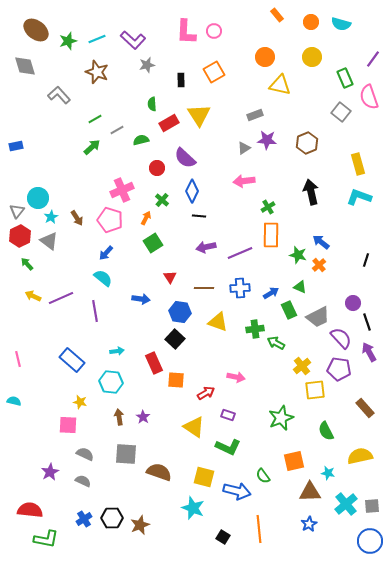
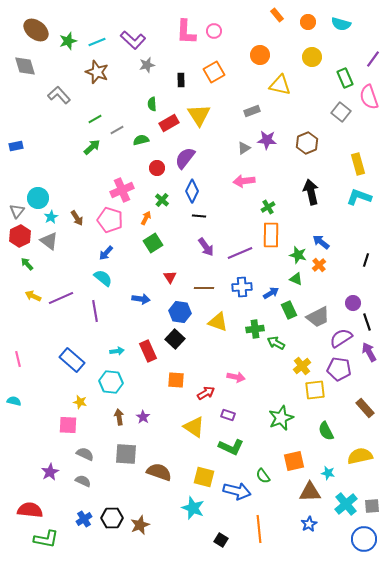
orange circle at (311, 22): moved 3 px left
cyan line at (97, 39): moved 3 px down
orange circle at (265, 57): moved 5 px left, 2 px up
gray rectangle at (255, 115): moved 3 px left, 4 px up
purple semicircle at (185, 158): rotated 85 degrees clockwise
purple arrow at (206, 247): rotated 114 degrees counterclockwise
green triangle at (300, 287): moved 4 px left, 8 px up
blue cross at (240, 288): moved 2 px right, 1 px up
purple semicircle at (341, 338): rotated 80 degrees counterclockwise
red rectangle at (154, 363): moved 6 px left, 12 px up
green L-shape at (228, 447): moved 3 px right
black square at (223, 537): moved 2 px left, 3 px down
blue circle at (370, 541): moved 6 px left, 2 px up
